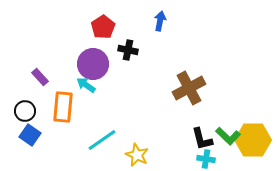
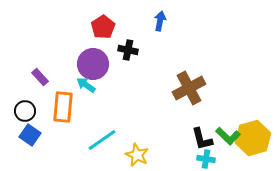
yellow hexagon: moved 2 px up; rotated 16 degrees counterclockwise
